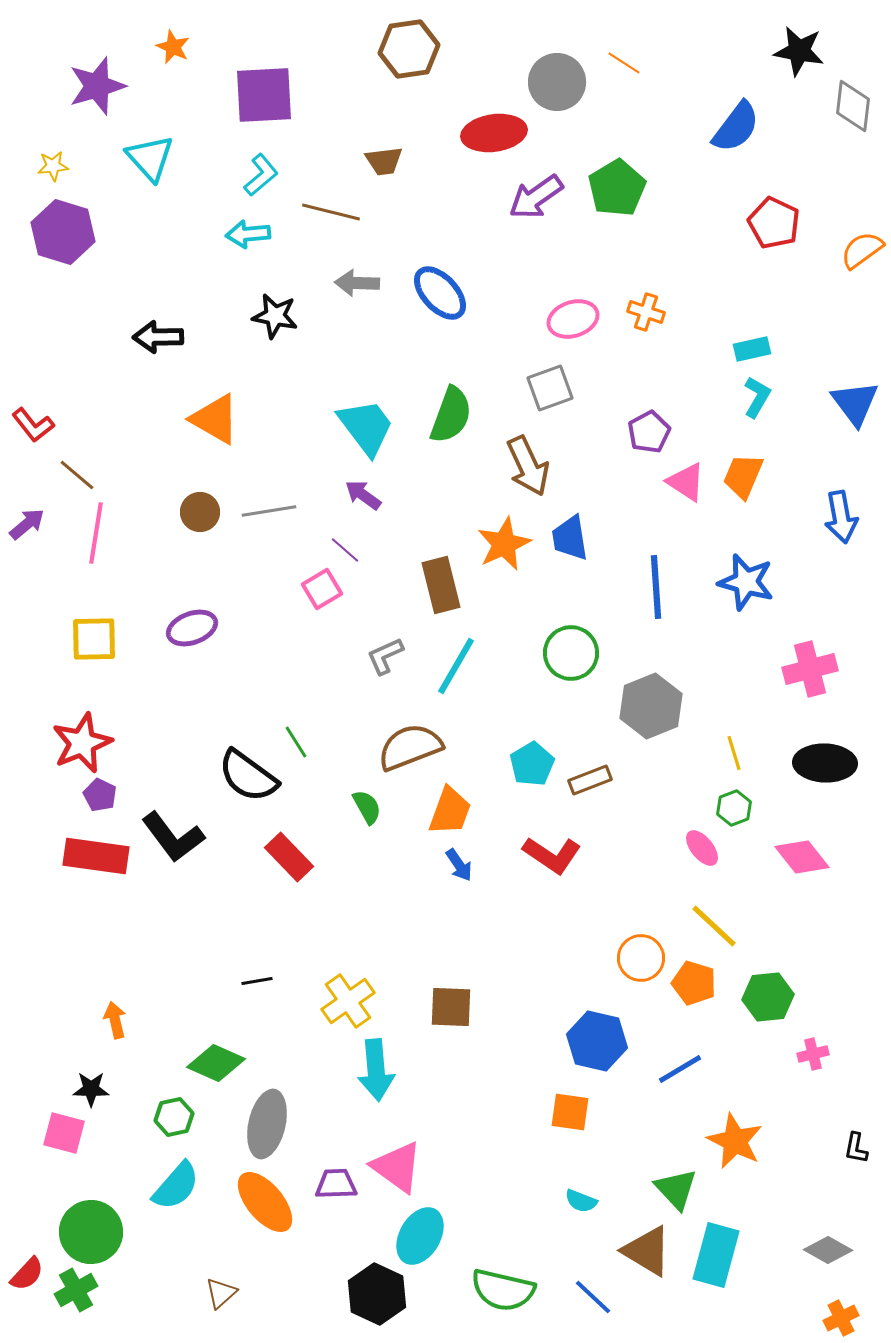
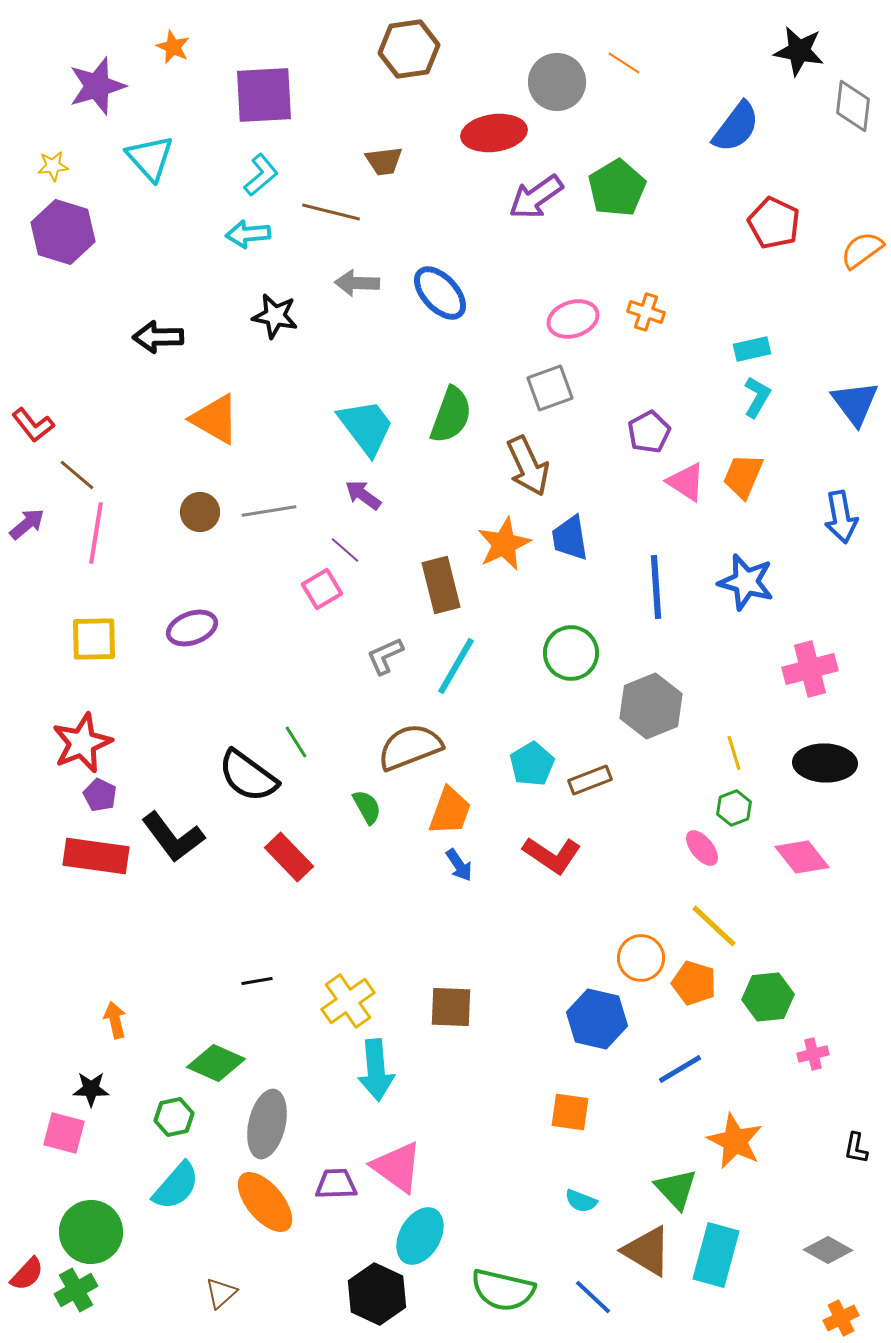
blue hexagon at (597, 1041): moved 22 px up
